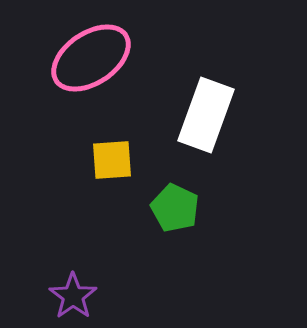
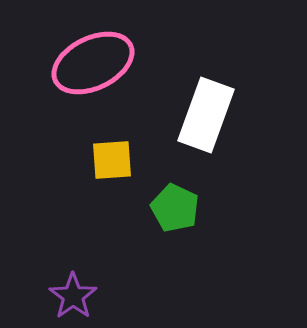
pink ellipse: moved 2 px right, 5 px down; rotated 8 degrees clockwise
